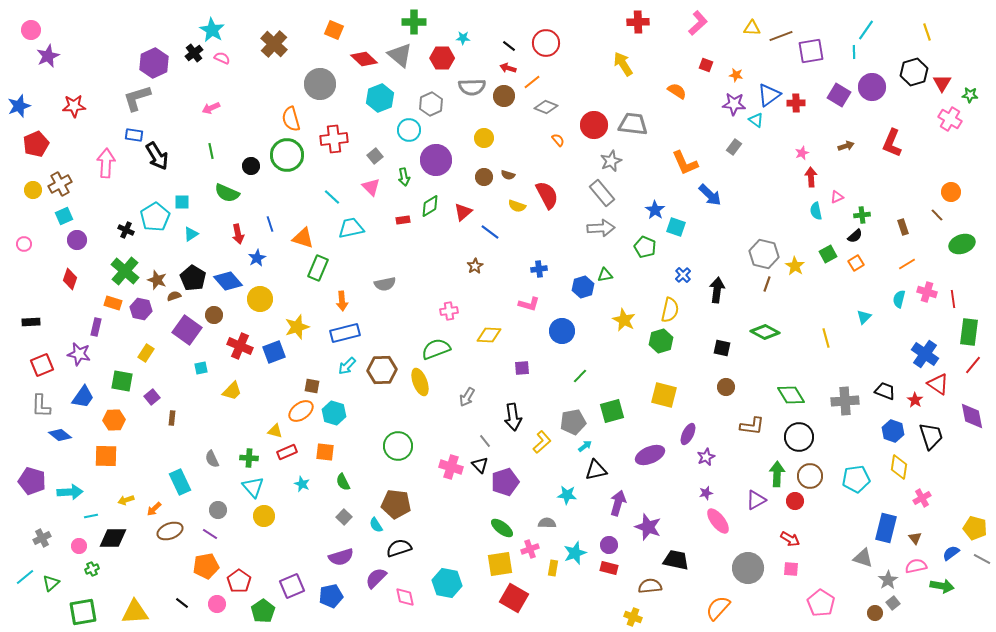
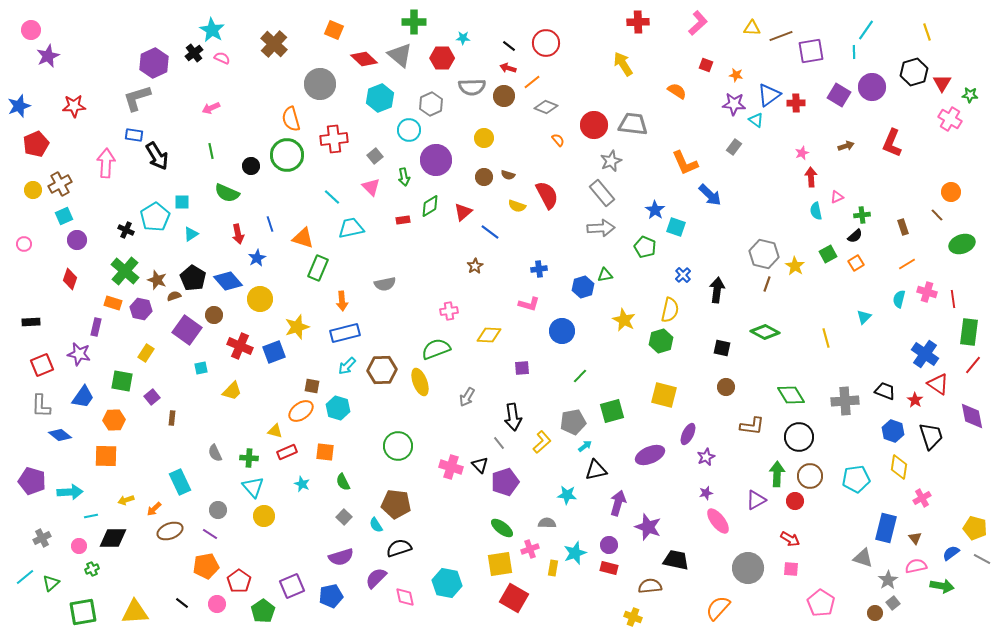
cyan hexagon at (334, 413): moved 4 px right, 5 px up
gray line at (485, 441): moved 14 px right, 2 px down
gray semicircle at (212, 459): moved 3 px right, 6 px up
